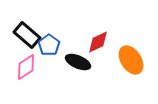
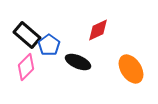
red diamond: moved 12 px up
orange ellipse: moved 9 px down
pink diamond: rotated 12 degrees counterclockwise
